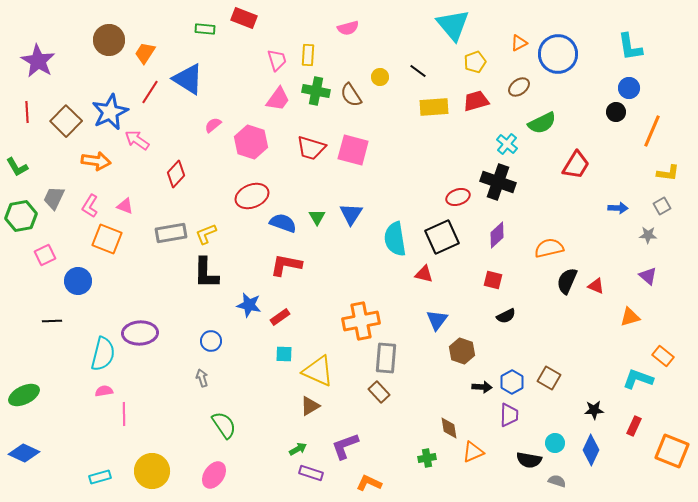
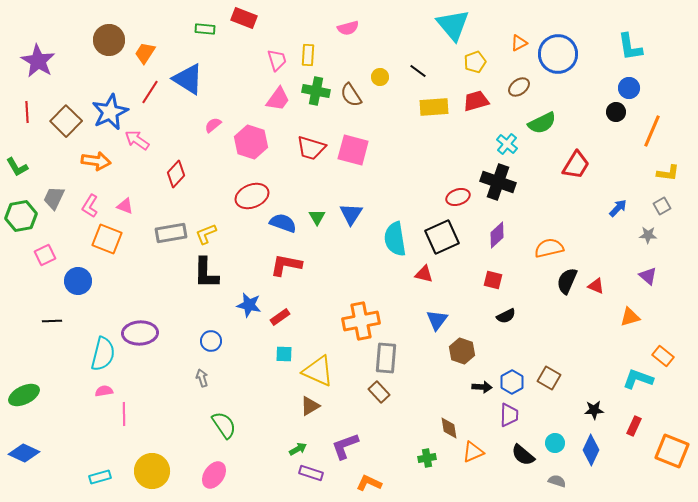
blue arrow at (618, 208): rotated 48 degrees counterclockwise
black semicircle at (529, 460): moved 6 px left, 5 px up; rotated 30 degrees clockwise
